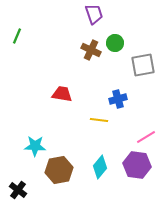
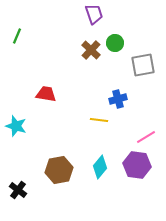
brown cross: rotated 18 degrees clockwise
red trapezoid: moved 16 px left
cyan star: moved 19 px left, 20 px up; rotated 15 degrees clockwise
